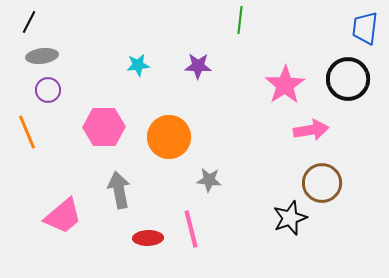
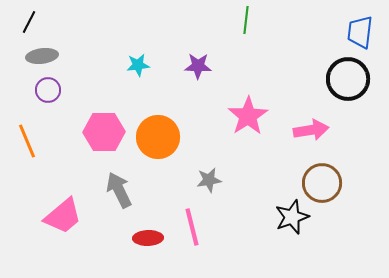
green line: moved 6 px right
blue trapezoid: moved 5 px left, 4 px down
pink star: moved 37 px left, 31 px down
pink hexagon: moved 5 px down
orange line: moved 9 px down
orange circle: moved 11 px left
gray star: rotated 15 degrees counterclockwise
gray arrow: rotated 15 degrees counterclockwise
black star: moved 2 px right, 1 px up
pink line: moved 1 px right, 2 px up
